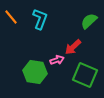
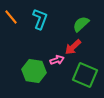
green semicircle: moved 8 px left, 3 px down
green hexagon: moved 1 px left, 1 px up
